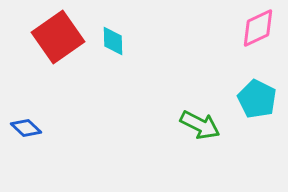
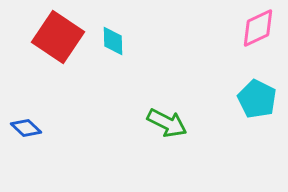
red square: rotated 21 degrees counterclockwise
green arrow: moved 33 px left, 2 px up
